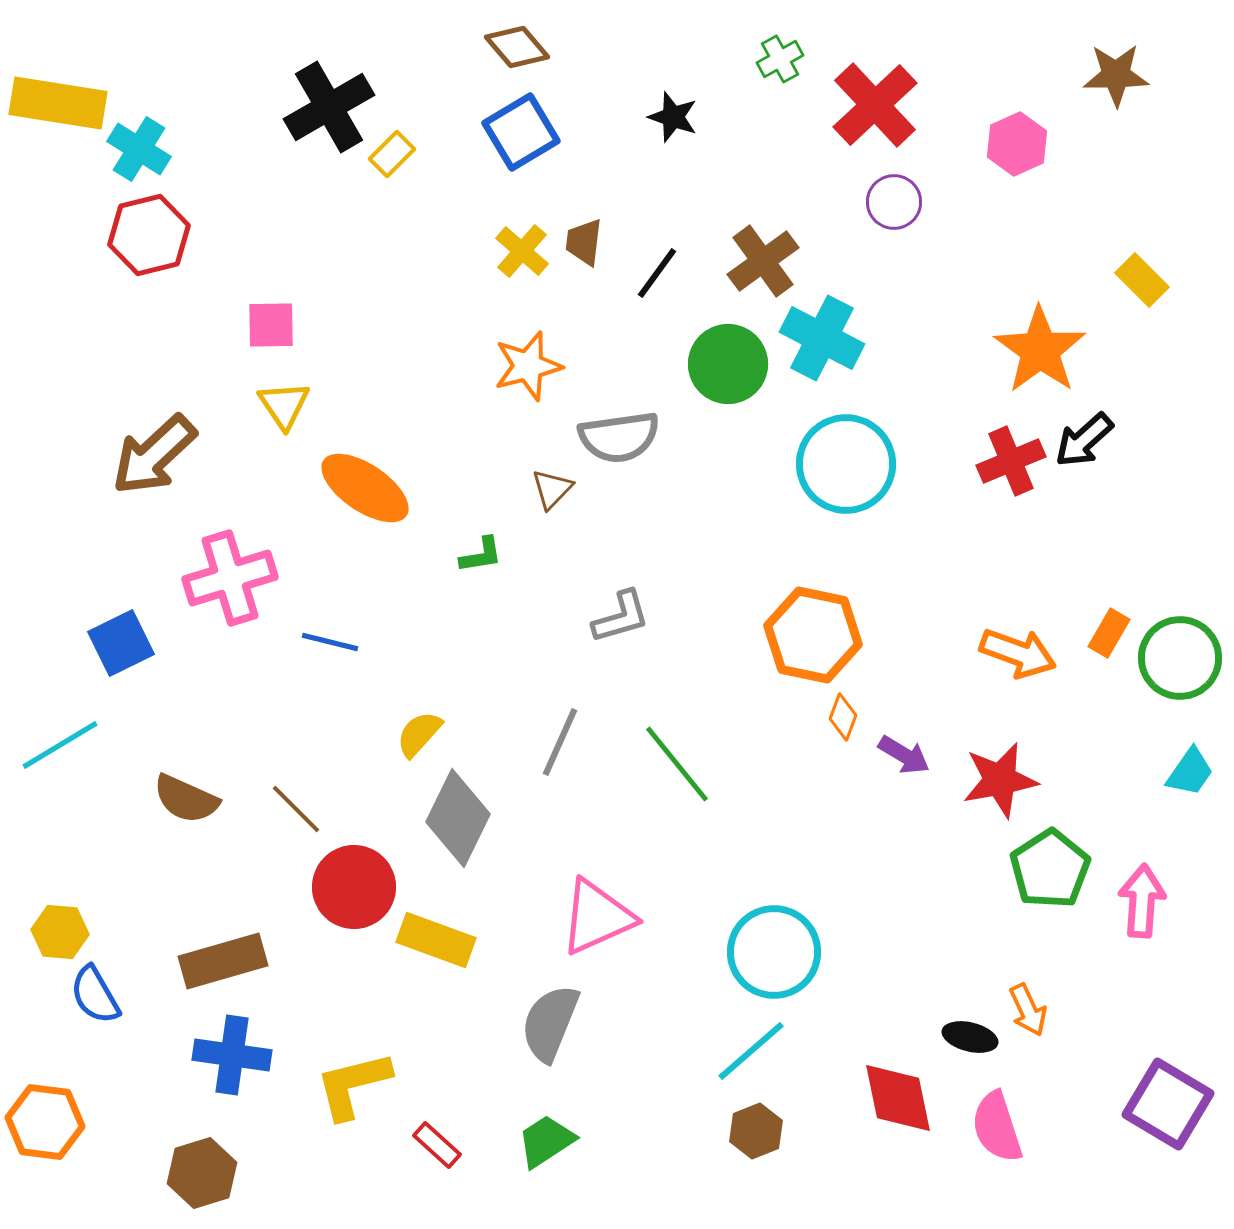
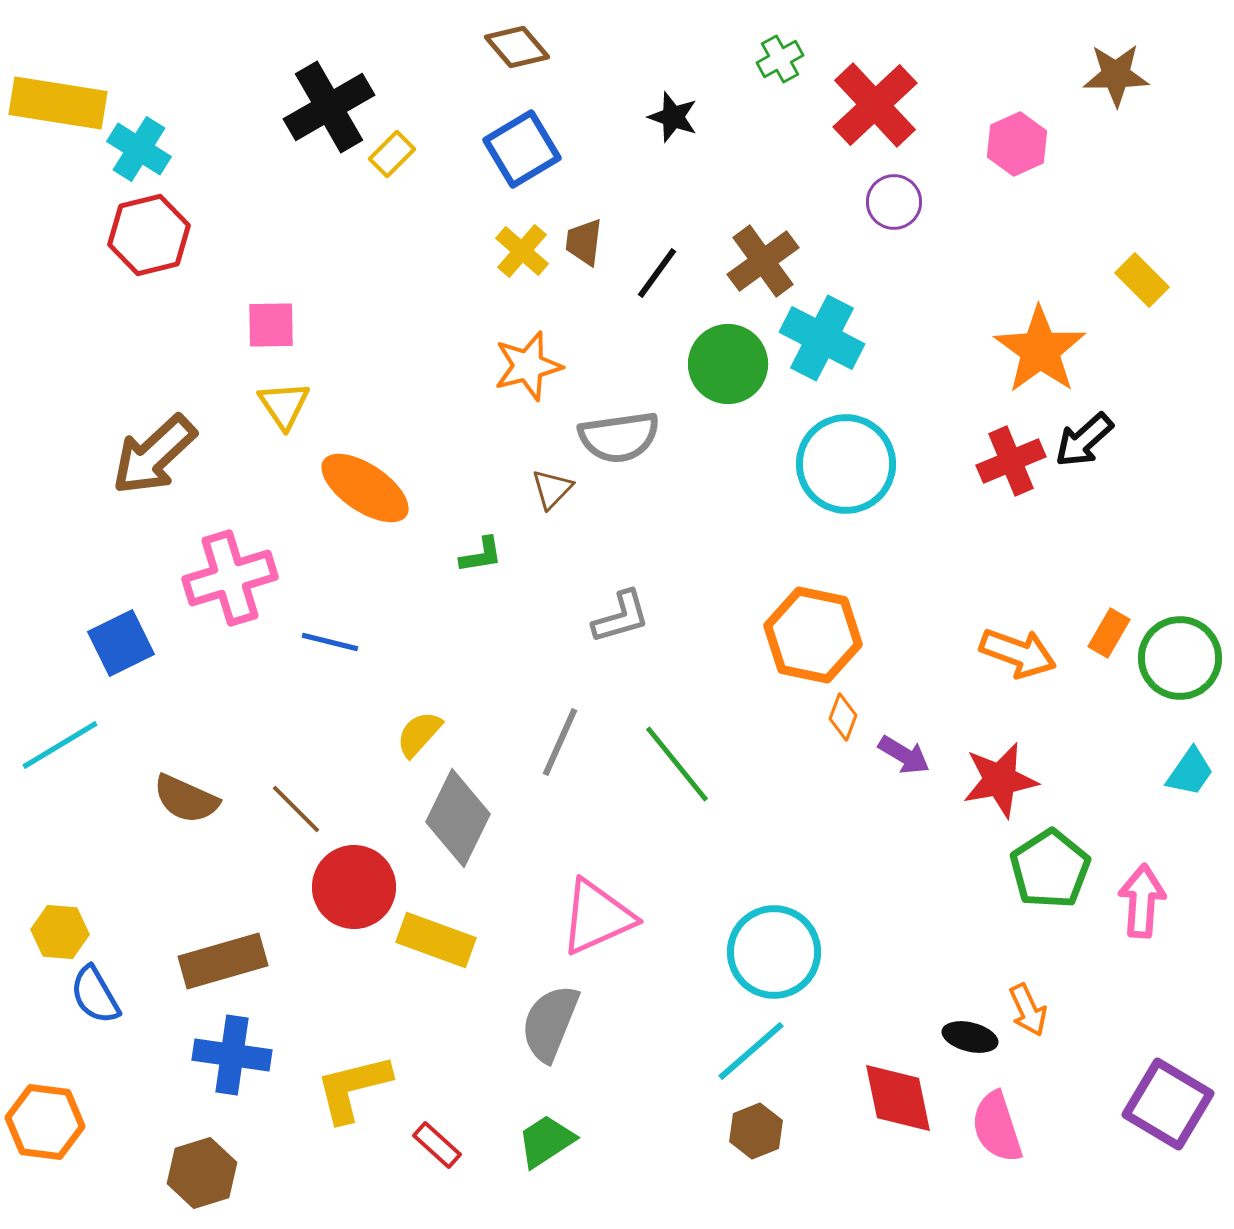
blue square at (521, 132): moved 1 px right, 17 px down
yellow L-shape at (353, 1085): moved 3 px down
